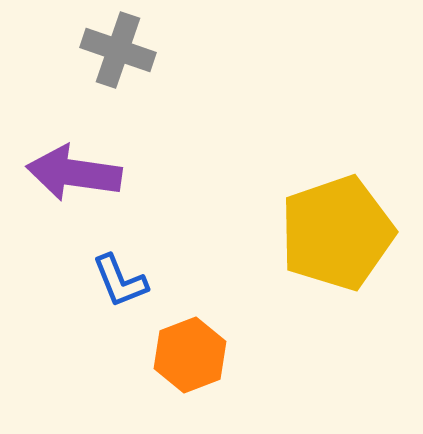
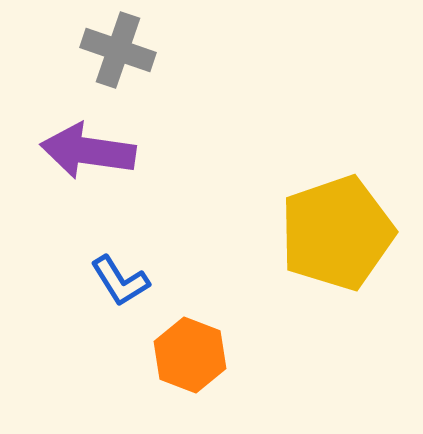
purple arrow: moved 14 px right, 22 px up
blue L-shape: rotated 10 degrees counterclockwise
orange hexagon: rotated 18 degrees counterclockwise
